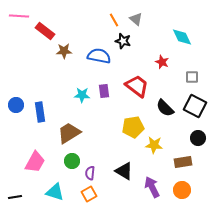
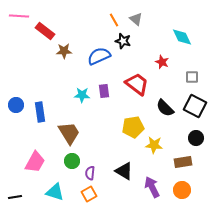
blue semicircle: rotated 35 degrees counterclockwise
red trapezoid: moved 2 px up
brown trapezoid: rotated 90 degrees clockwise
black circle: moved 2 px left
